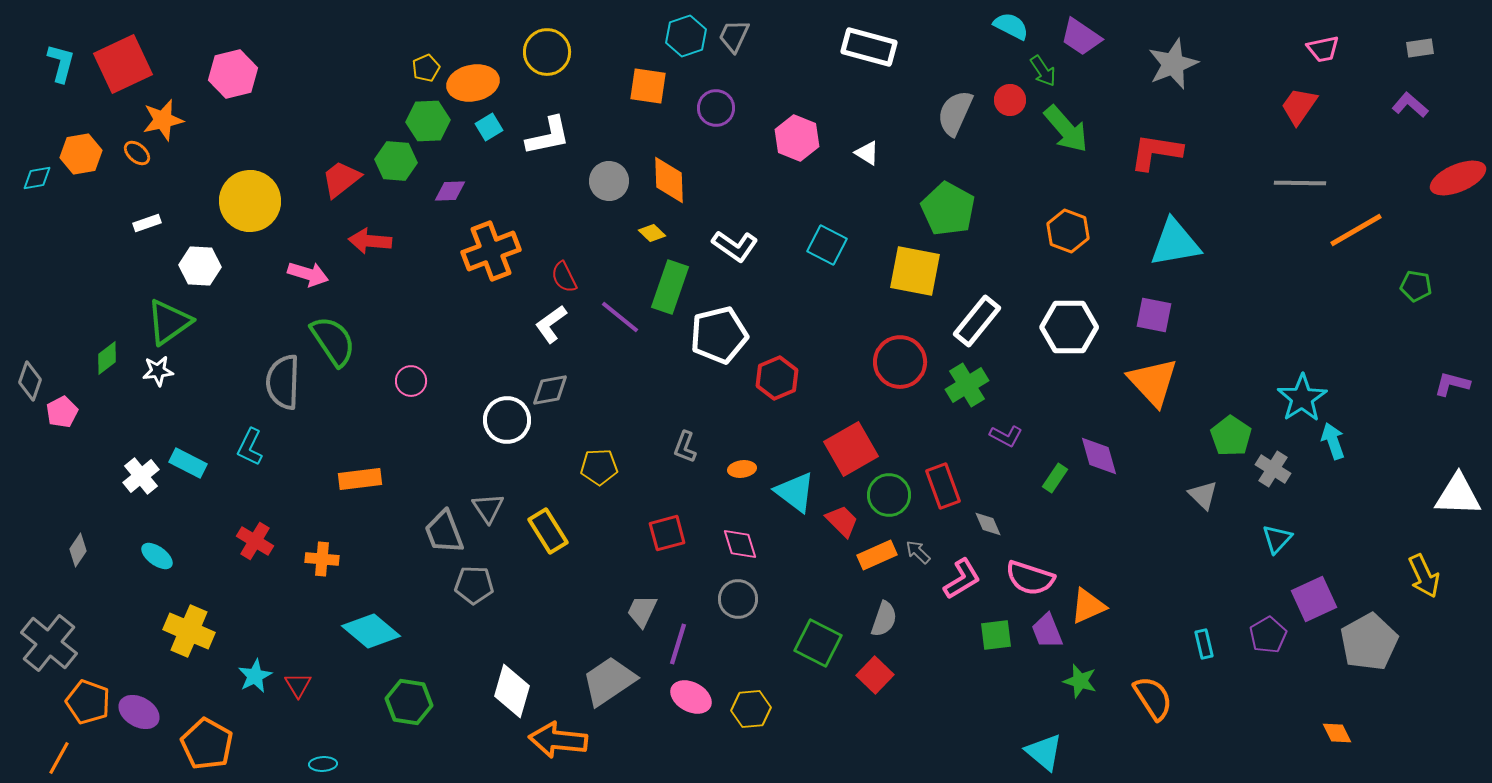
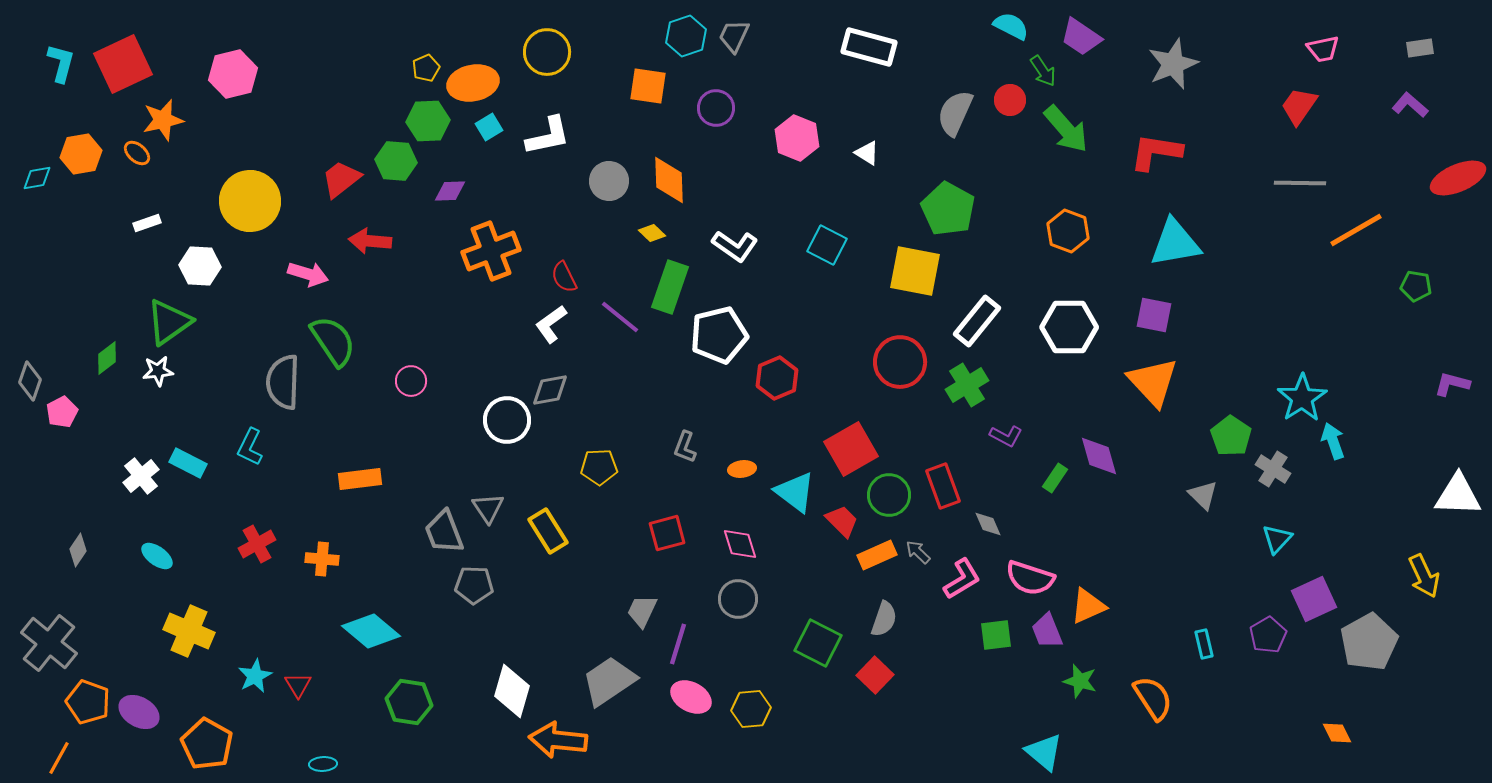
red cross at (255, 541): moved 2 px right, 3 px down; rotated 30 degrees clockwise
